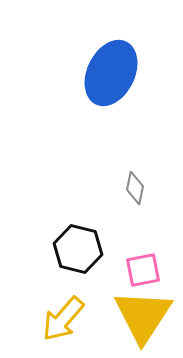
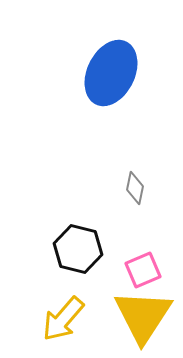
pink square: rotated 12 degrees counterclockwise
